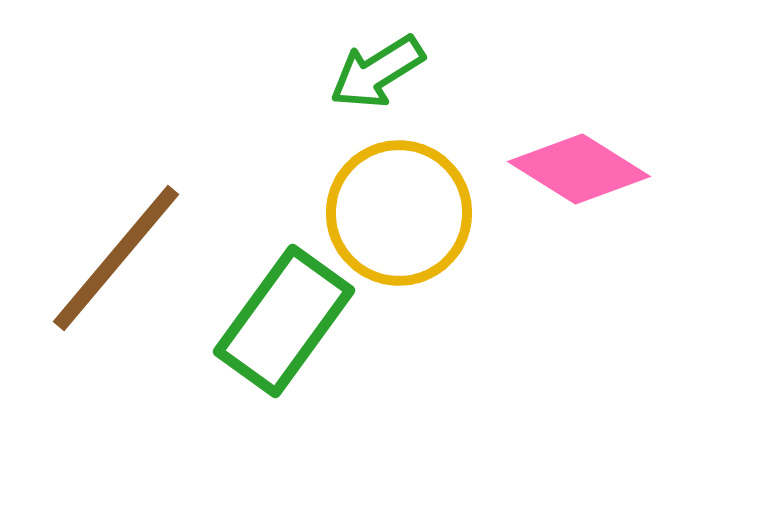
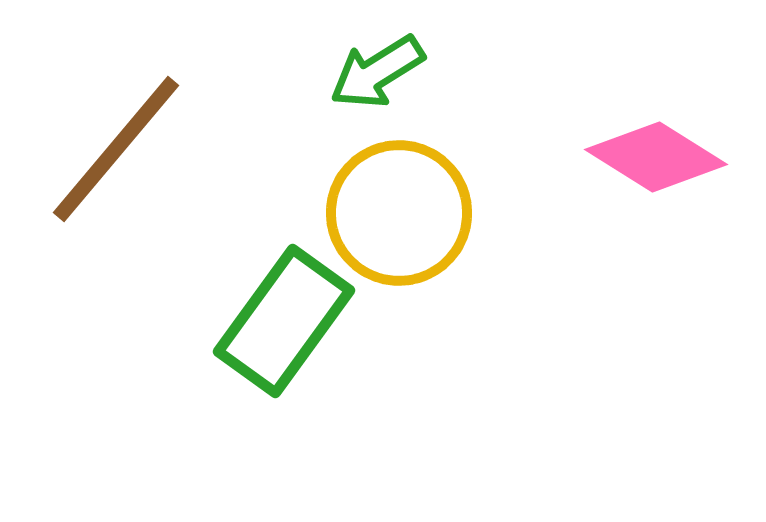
pink diamond: moved 77 px right, 12 px up
brown line: moved 109 px up
